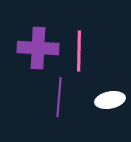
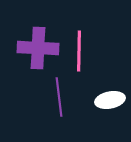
purple line: rotated 12 degrees counterclockwise
